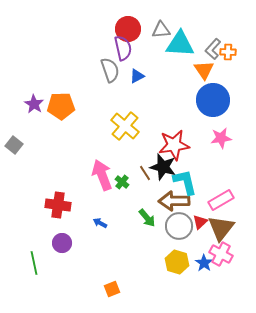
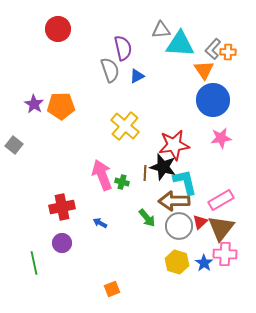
red circle: moved 70 px left
brown line: rotated 35 degrees clockwise
green cross: rotated 24 degrees counterclockwise
red cross: moved 4 px right, 2 px down; rotated 20 degrees counterclockwise
pink cross: moved 4 px right; rotated 25 degrees counterclockwise
